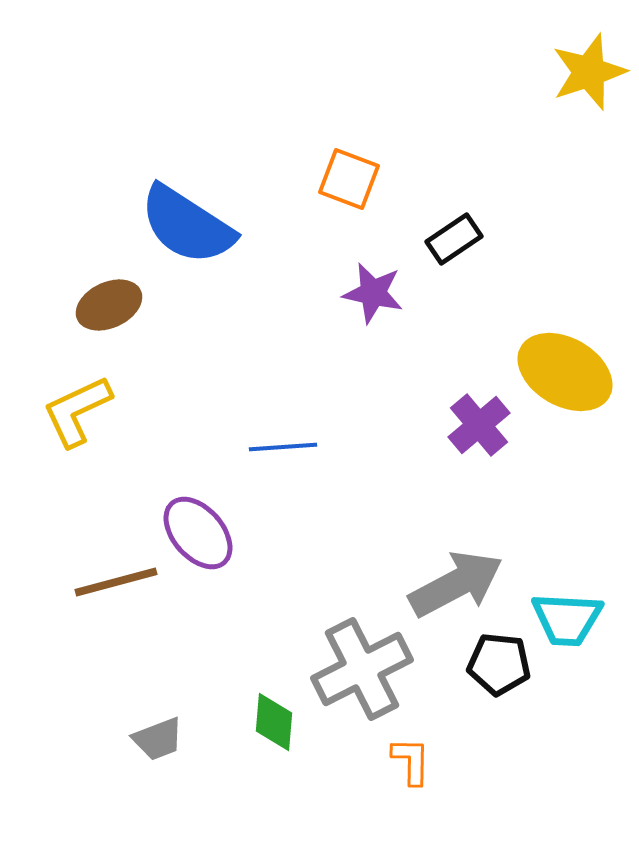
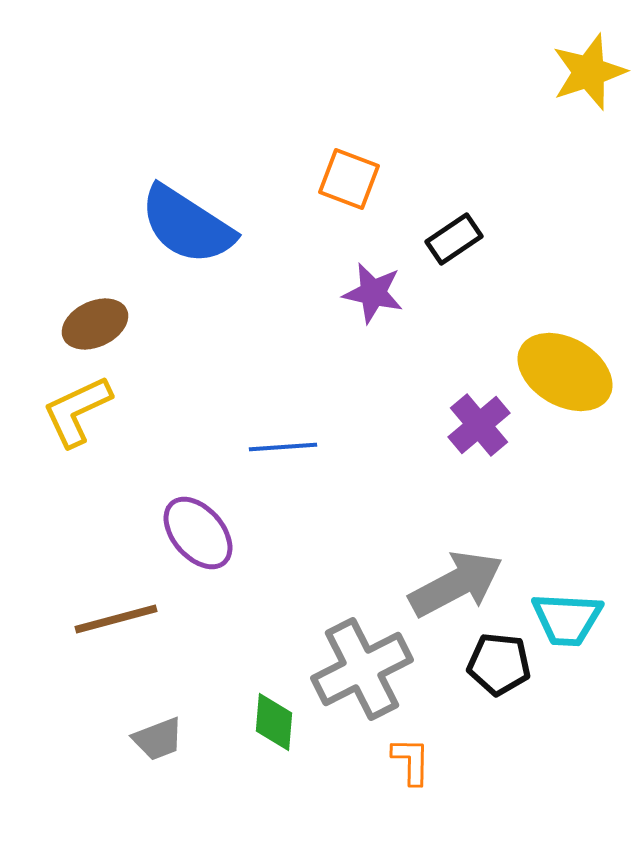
brown ellipse: moved 14 px left, 19 px down
brown line: moved 37 px down
